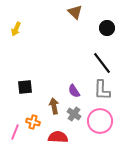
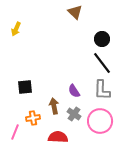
black circle: moved 5 px left, 11 px down
orange cross: moved 4 px up; rotated 24 degrees counterclockwise
